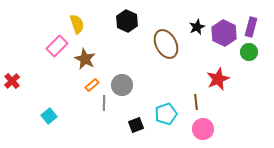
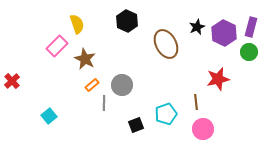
red star: rotated 10 degrees clockwise
